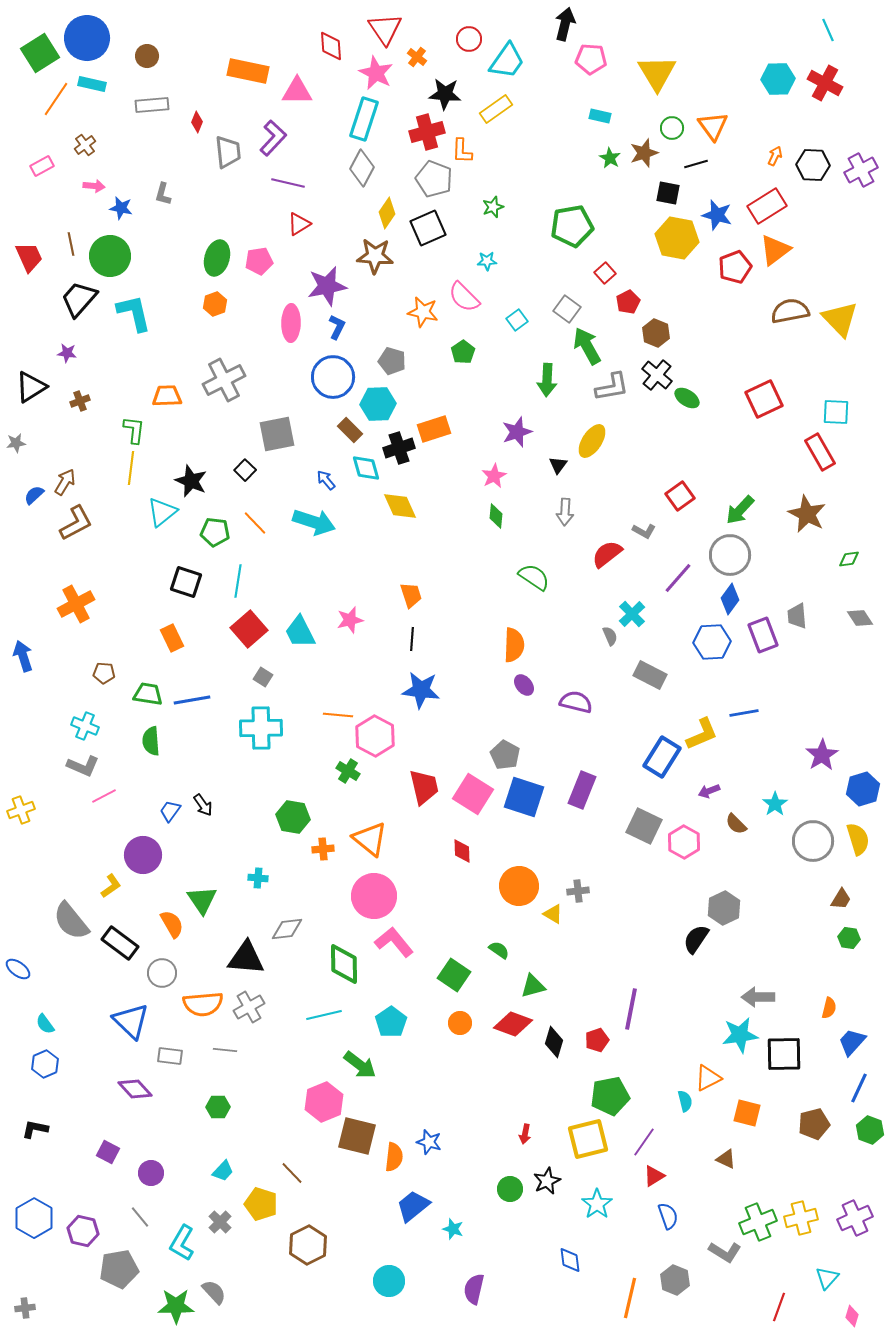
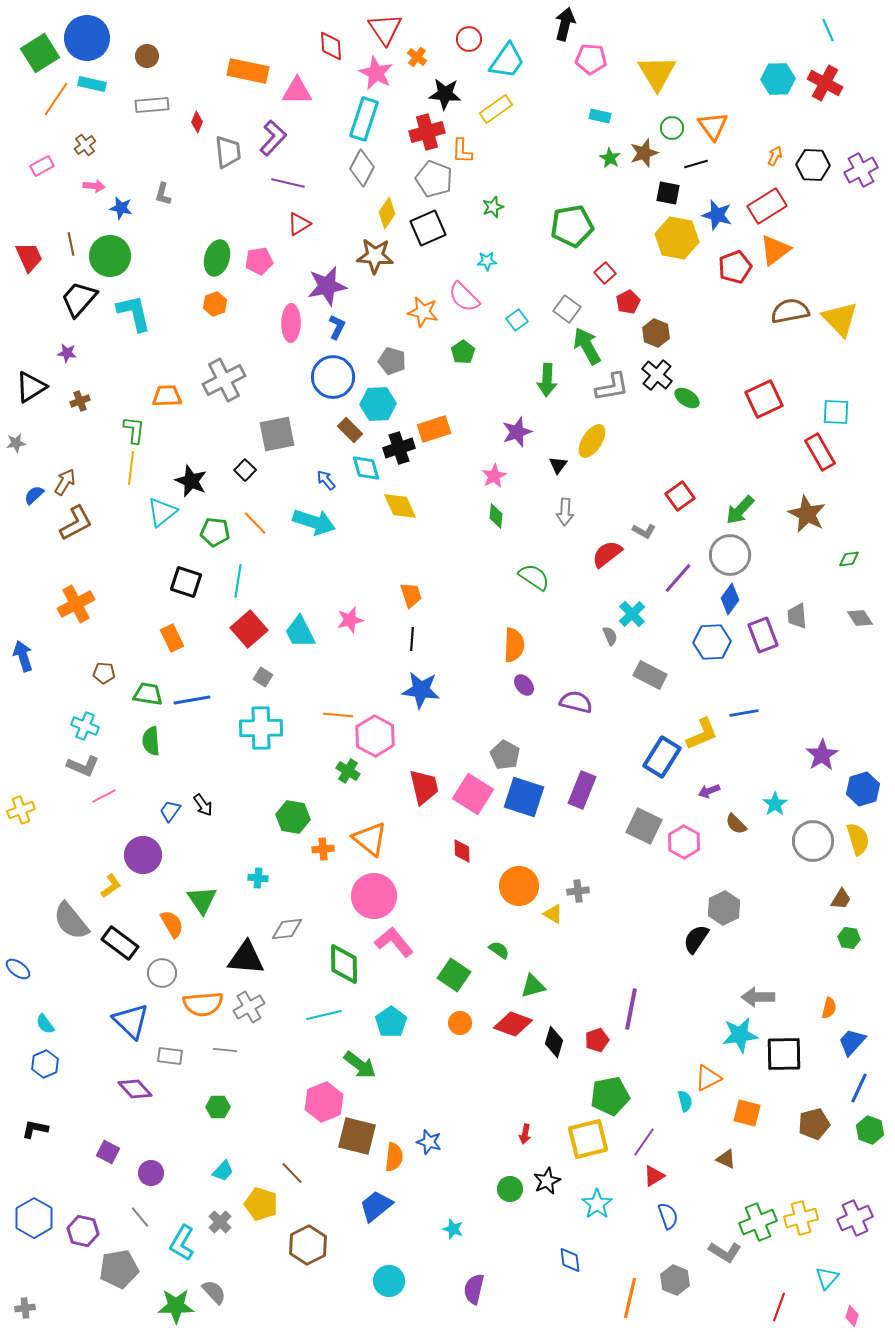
blue trapezoid at (413, 1206): moved 37 px left
